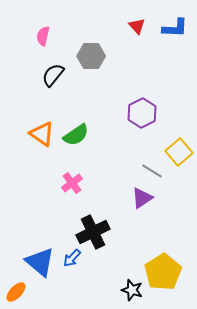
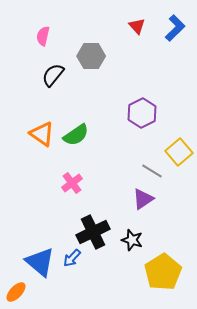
blue L-shape: rotated 48 degrees counterclockwise
purple triangle: moved 1 px right, 1 px down
black star: moved 50 px up
